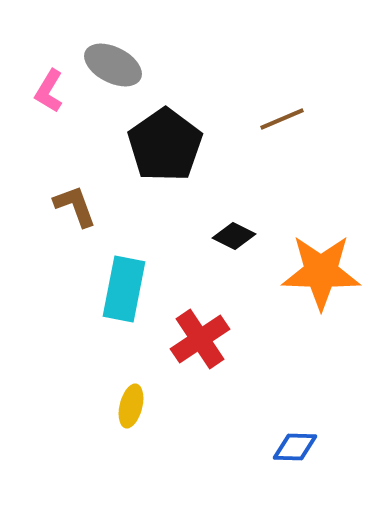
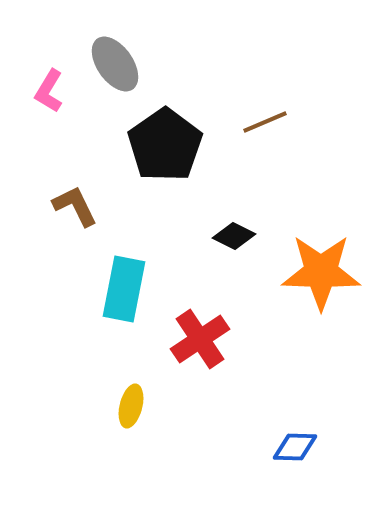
gray ellipse: moved 2 px right, 1 px up; rotated 28 degrees clockwise
brown line: moved 17 px left, 3 px down
brown L-shape: rotated 6 degrees counterclockwise
